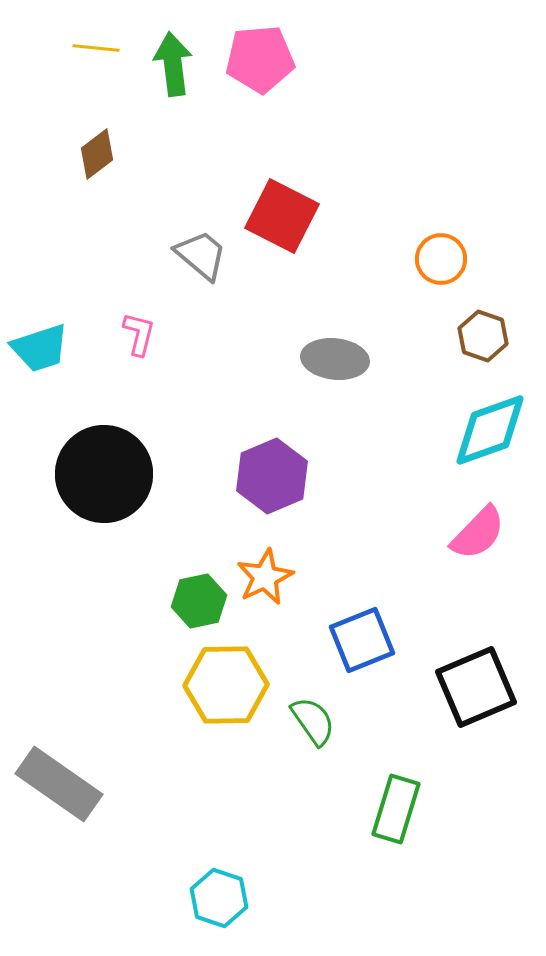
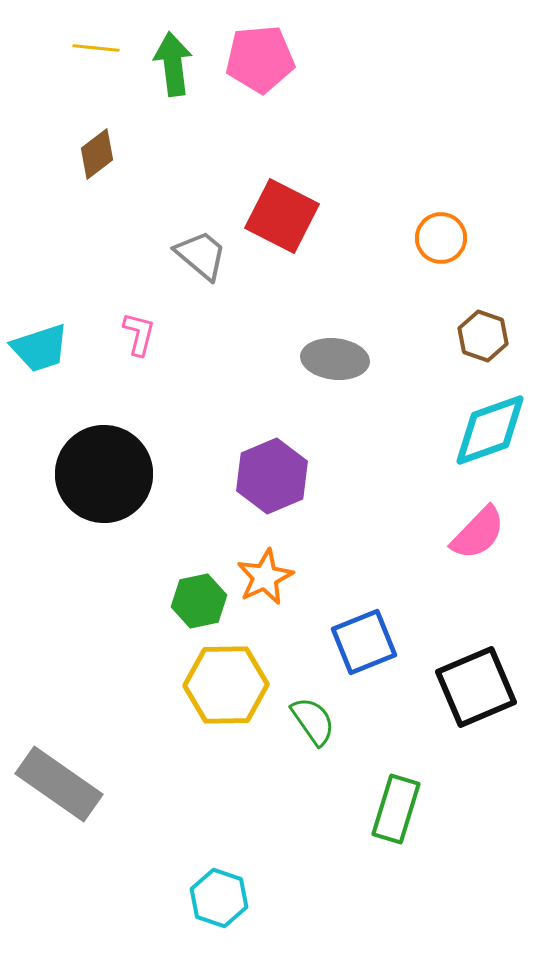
orange circle: moved 21 px up
blue square: moved 2 px right, 2 px down
